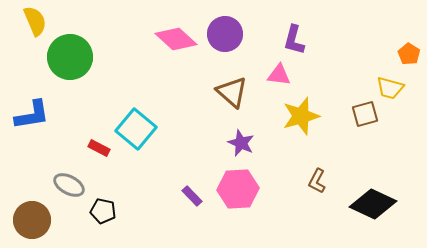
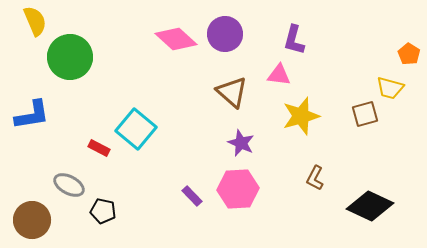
brown L-shape: moved 2 px left, 3 px up
black diamond: moved 3 px left, 2 px down
